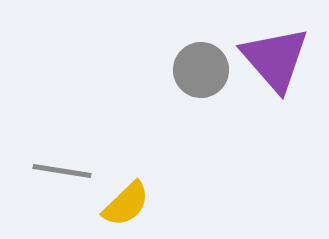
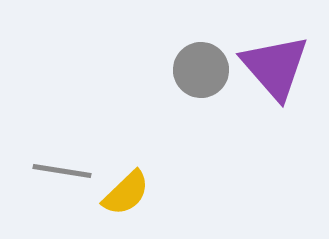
purple triangle: moved 8 px down
yellow semicircle: moved 11 px up
